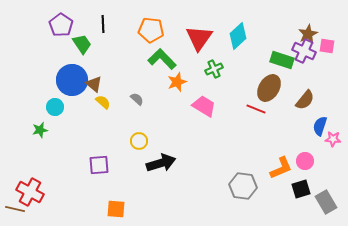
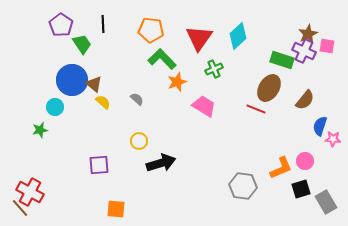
brown line: moved 5 px right, 1 px up; rotated 36 degrees clockwise
